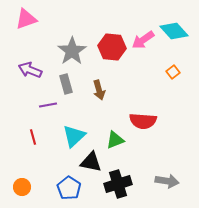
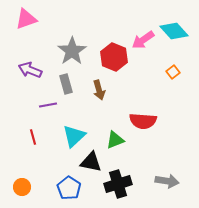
red hexagon: moved 2 px right, 10 px down; rotated 16 degrees clockwise
